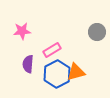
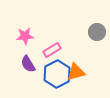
pink star: moved 3 px right, 5 px down
purple semicircle: rotated 36 degrees counterclockwise
